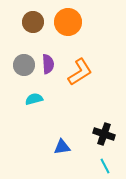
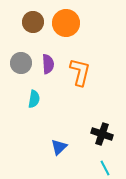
orange circle: moved 2 px left, 1 px down
gray circle: moved 3 px left, 2 px up
orange L-shape: rotated 44 degrees counterclockwise
cyan semicircle: rotated 114 degrees clockwise
black cross: moved 2 px left
blue triangle: moved 3 px left; rotated 36 degrees counterclockwise
cyan line: moved 2 px down
